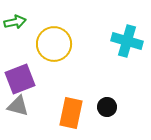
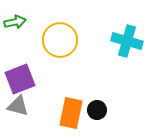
yellow circle: moved 6 px right, 4 px up
black circle: moved 10 px left, 3 px down
